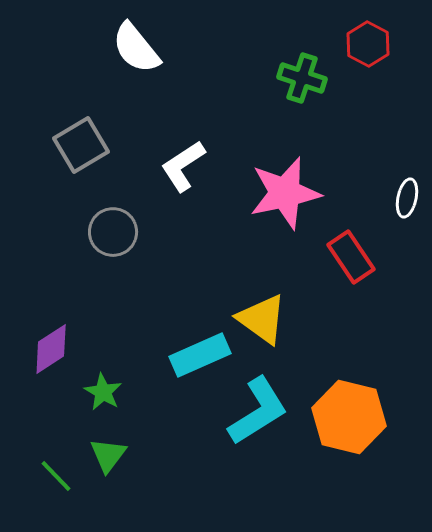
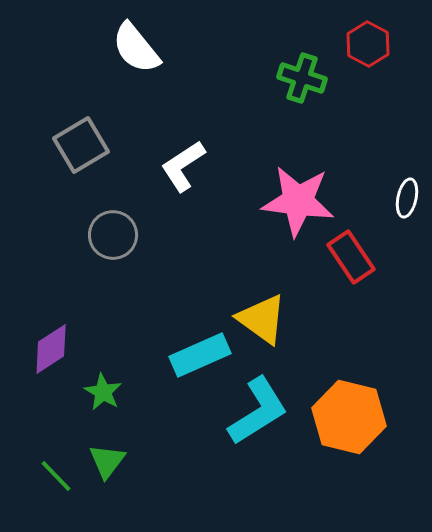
pink star: moved 13 px right, 8 px down; rotated 20 degrees clockwise
gray circle: moved 3 px down
green triangle: moved 1 px left, 6 px down
